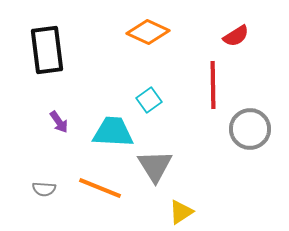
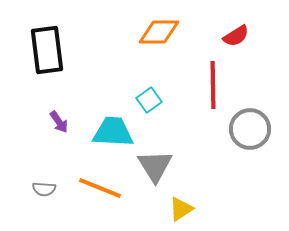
orange diamond: moved 11 px right; rotated 24 degrees counterclockwise
yellow triangle: moved 3 px up
